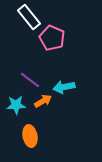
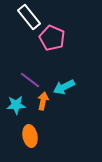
cyan arrow: rotated 15 degrees counterclockwise
orange arrow: rotated 48 degrees counterclockwise
